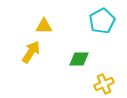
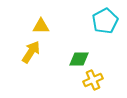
cyan pentagon: moved 3 px right
yellow triangle: moved 3 px left
yellow cross: moved 11 px left, 4 px up
